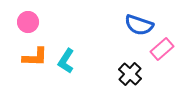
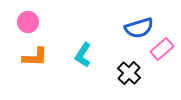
blue semicircle: moved 3 px down; rotated 36 degrees counterclockwise
cyan L-shape: moved 17 px right, 6 px up
black cross: moved 1 px left, 1 px up
